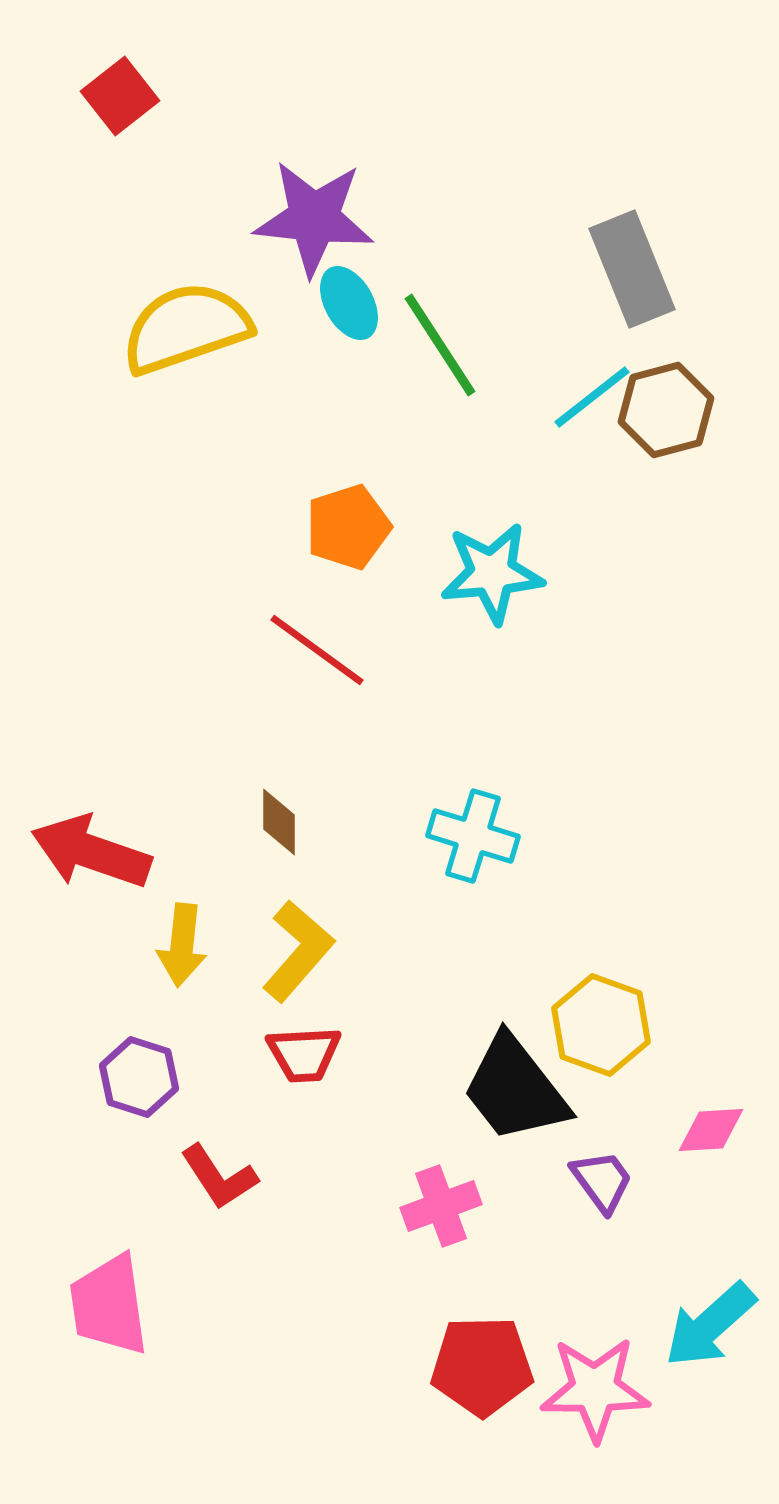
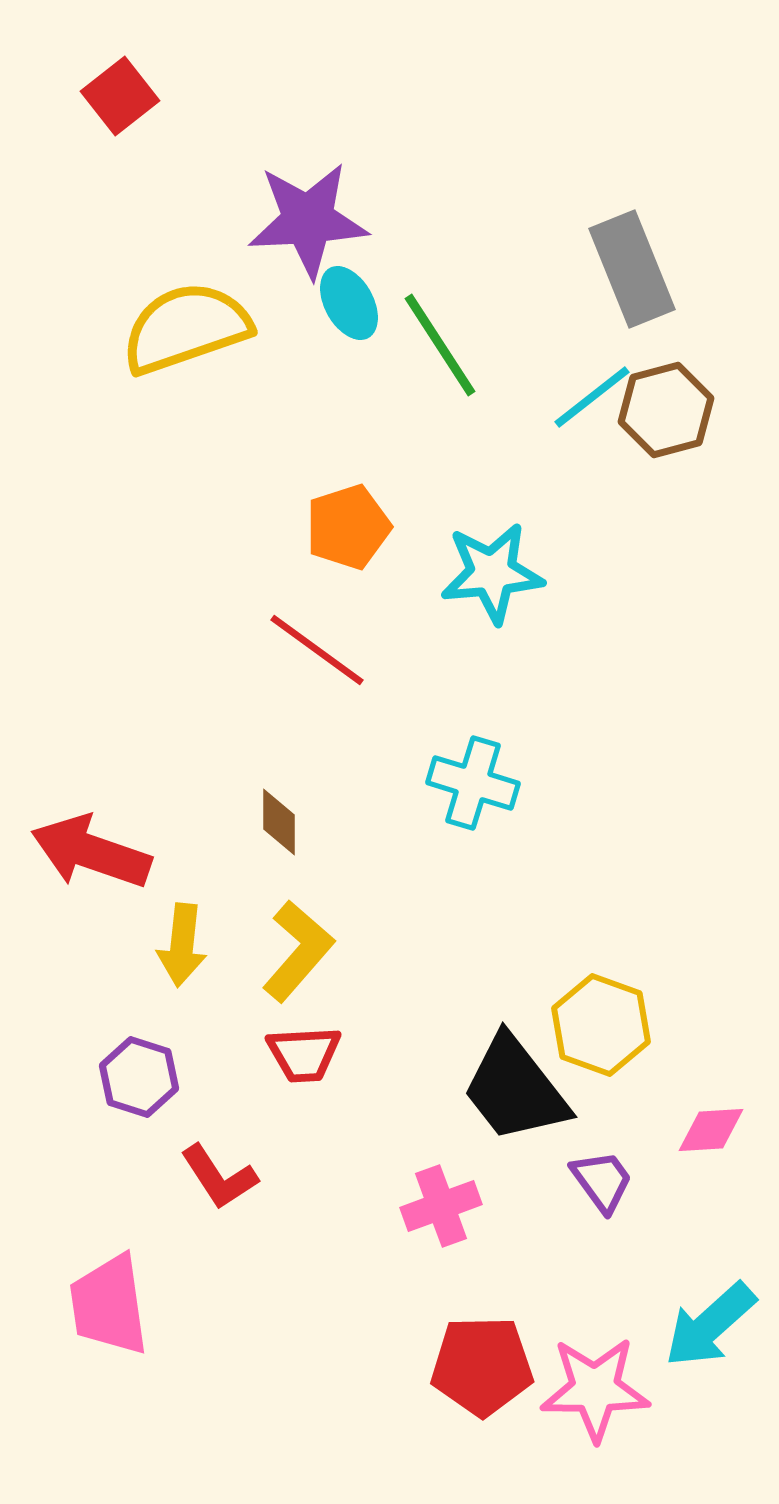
purple star: moved 6 px left, 2 px down; rotated 9 degrees counterclockwise
cyan cross: moved 53 px up
